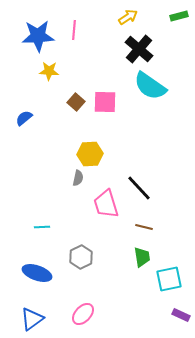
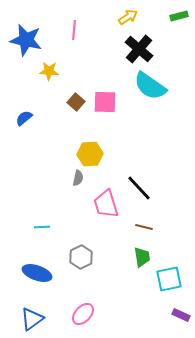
blue star: moved 12 px left, 4 px down; rotated 16 degrees clockwise
